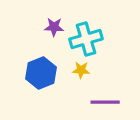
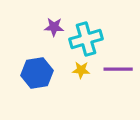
blue hexagon: moved 4 px left; rotated 12 degrees clockwise
purple line: moved 13 px right, 33 px up
